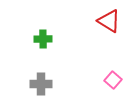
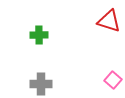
red triangle: rotated 15 degrees counterclockwise
green cross: moved 4 px left, 4 px up
